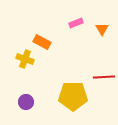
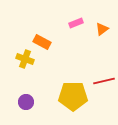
orange triangle: rotated 24 degrees clockwise
red line: moved 4 px down; rotated 10 degrees counterclockwise
